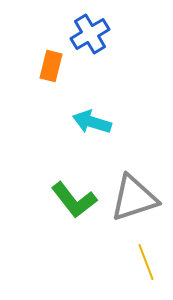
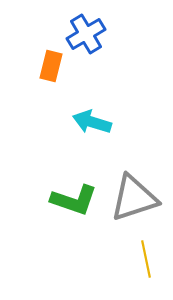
blue cross: moved 4 px left
green L-shape: rotated 33 degrees counterclockwise
yellow line: moved 3 px up; rotated 9 degrees clockwise
